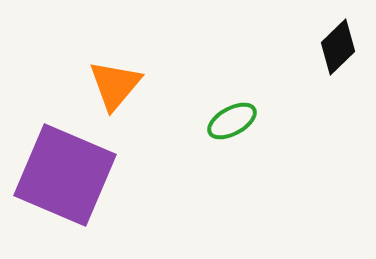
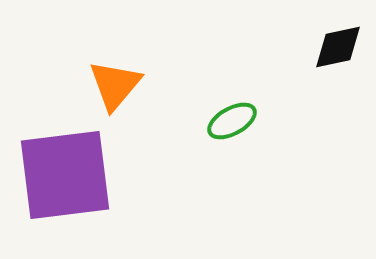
black diamond: rotated 32 degrees clockwise
purple square: rotated 30 degrees counterclockwise
